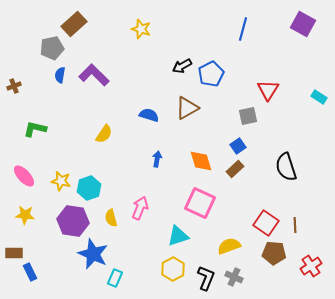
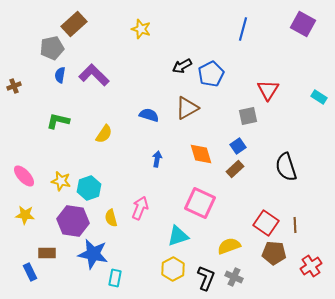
green L-shape at (35, 129): moved 23 px right, 8 px up
orange diamond at (201, 161): moved 7 px up
brown rectangle at (14, 253): moved 33 px right
blue star at (93, 254): rotated 12 degrees counterclockwise
cyan rectangle at (115, 278): rotated 12 degrees counterclockwise
